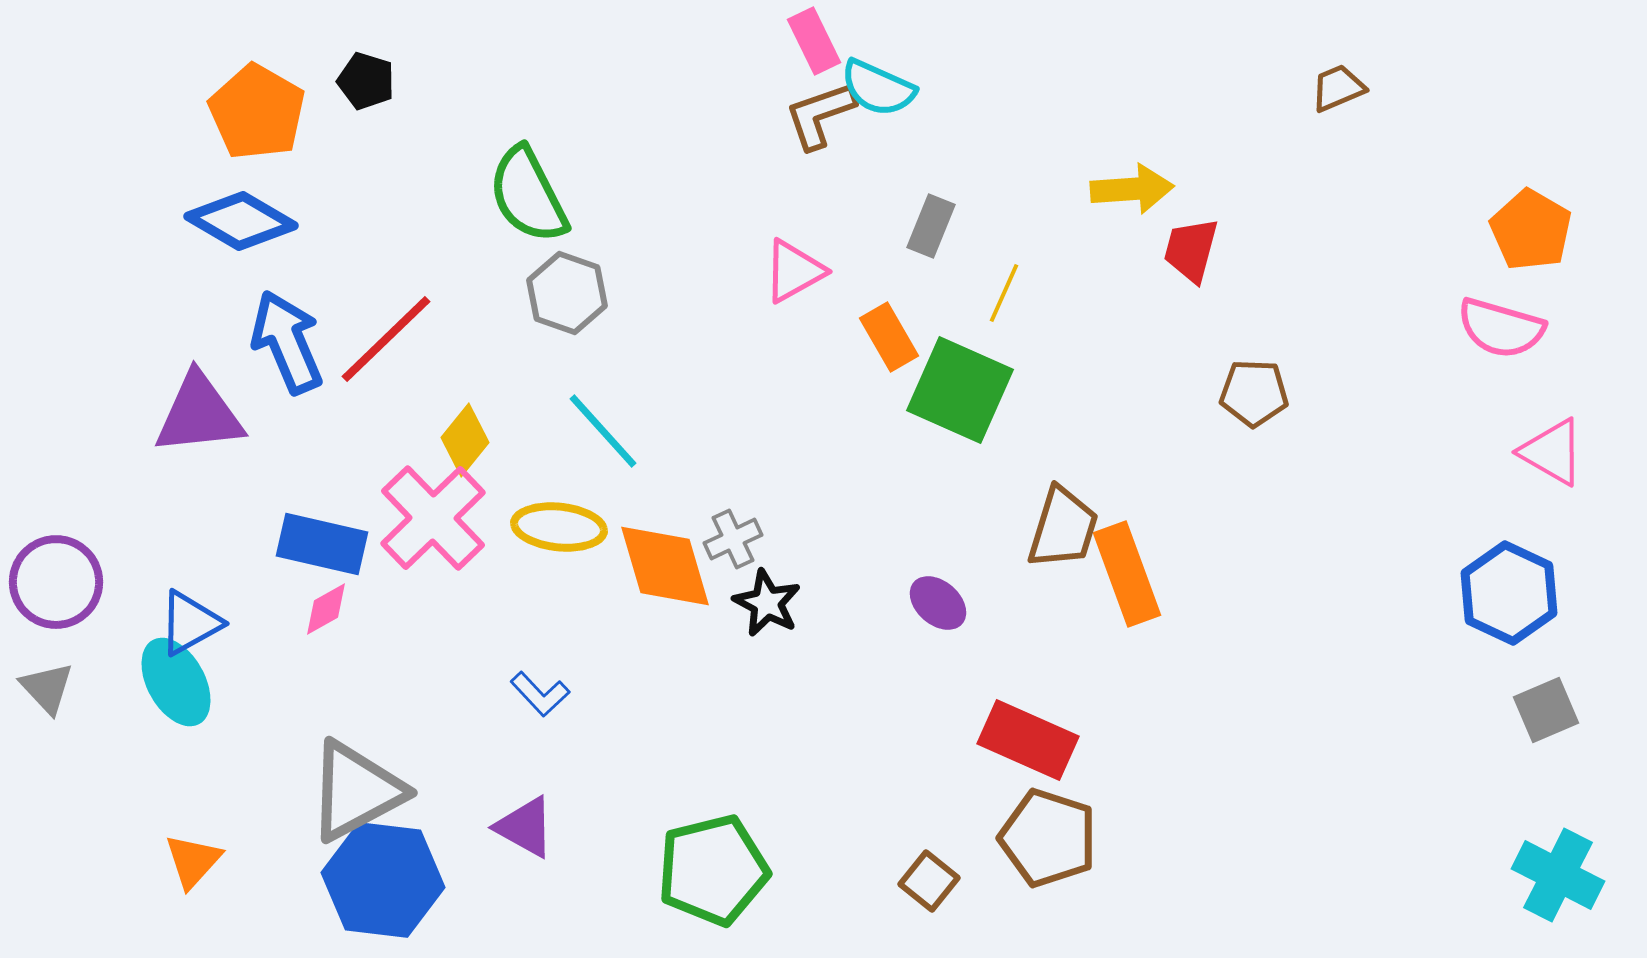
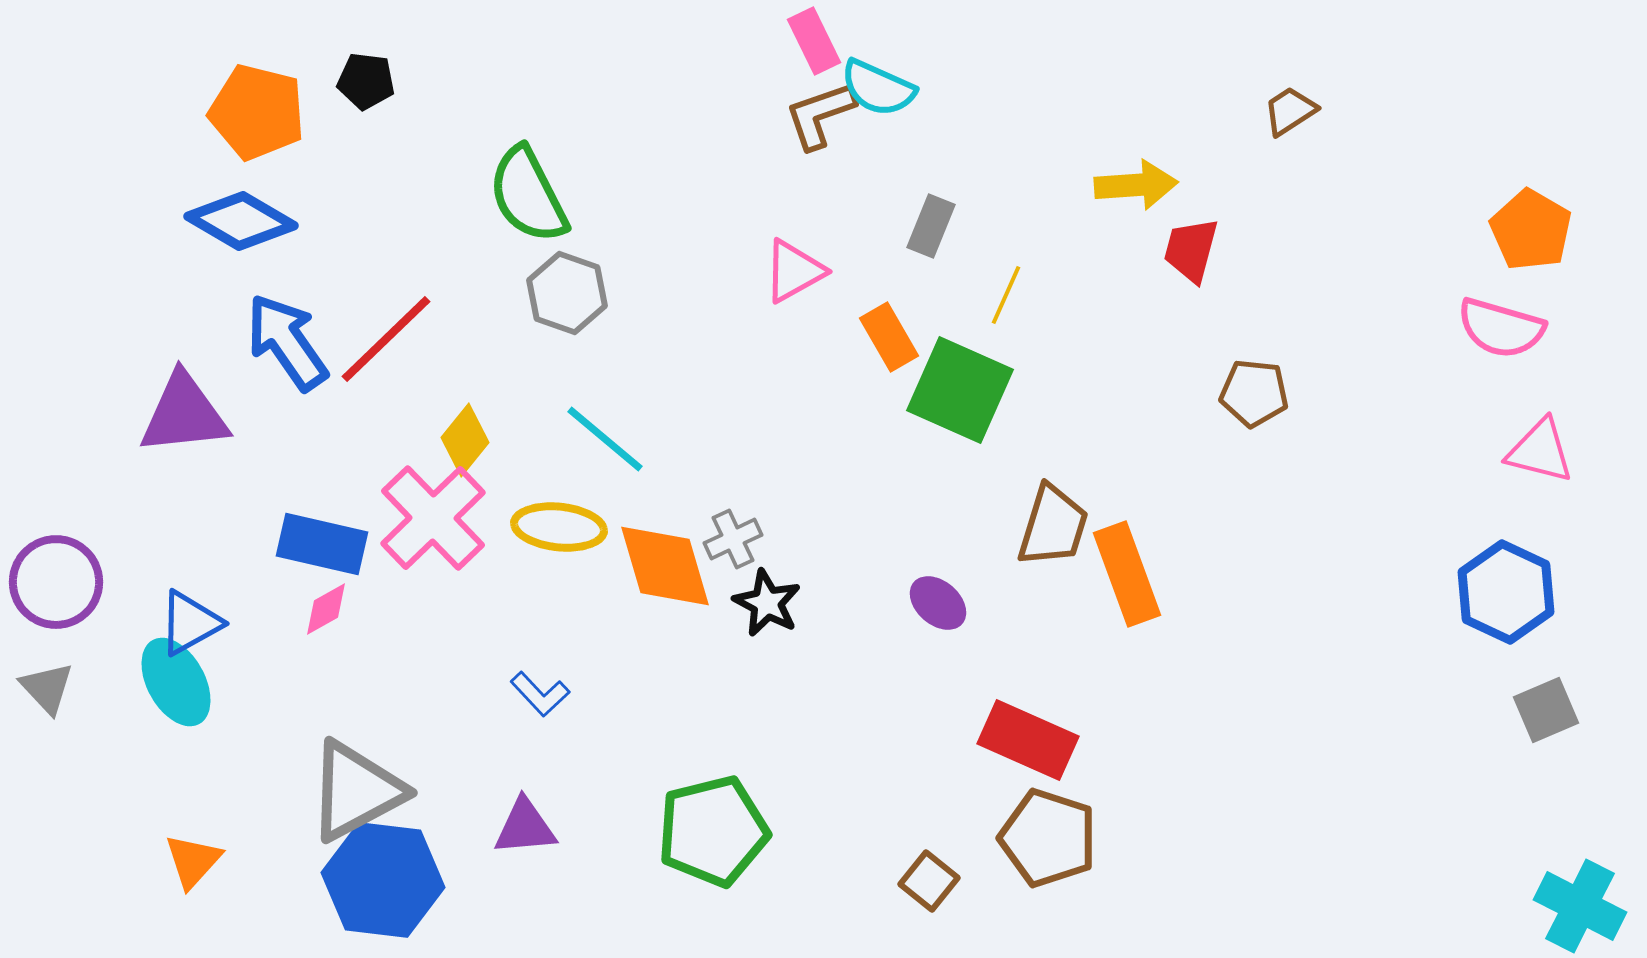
black pentagon at (366, 81): rotated 10 degrees counterclockwise
brown trapezoid at (1338, 88): moved 48 px left, 23 px down; rotated 10 degrees counterclockwise
orange pentagon at (257, 112): rotated 16 degrees counterclockwise
yellow arrow at (1132, 189): moved 4 px right, 4 px up
yellow line at (1004, 293): moved 2 px right, 2 px down
blue arrow at (287, 342): rotated 12 degrees counterclockwise
brown pentagon at (1254, 393): rotated 4 degrees clockwise
purple triangle at (199, 414): moved 15 px left
cyan line at (603, 431): moved 2 px right, 8 px down; rotated 8 degrees counterclockwise
pink triangle at (1552, 452): moved 12 px left, 1 px up; rotated 16 degrees counterclockwise
brown trapezoid at (1063, 528): moved 10 px left, 2 px up
blue hexagon at (1509, 593): moved 3 px left, 1 px up
purple triangle at (525, 827): rotated 34 degrees counterclockwise
green pentagon at (713, 870): moved 39 px up
cyan cross at (1558, 875): moved 22 px right, 31 px down
